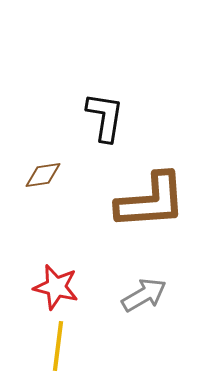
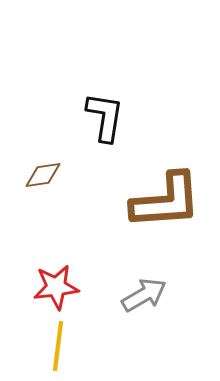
brown L-shape: moved 15 px right
red star: rotated 21 degrees counterclockwise
